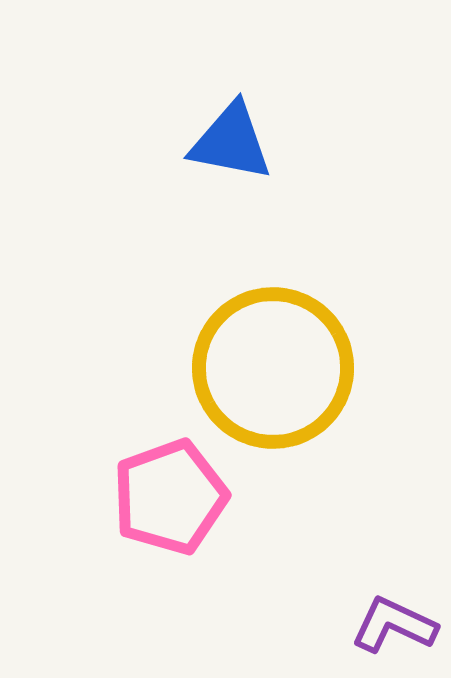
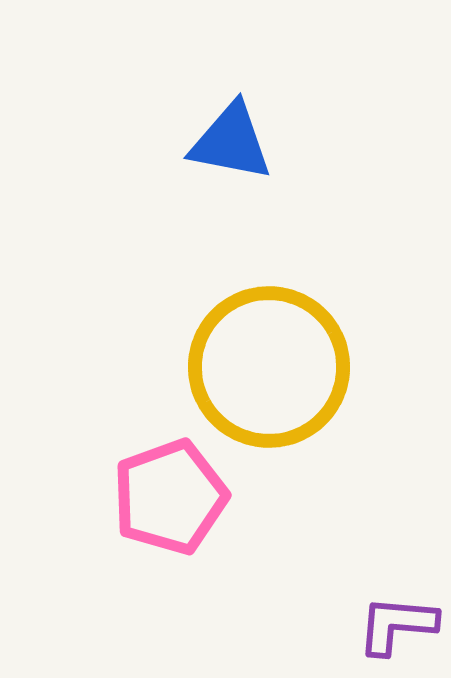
yellow circle: moved 4 px left, 1 px up
purple L-shape: moved 3 px right; rotated 20 degrees counterclockwise
